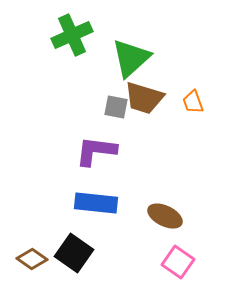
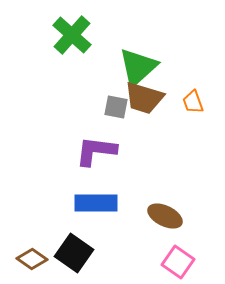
green cross: rotated 24 degrees counterclockwise
green triangle: moved 7 px right, 9 px down
blue rectangle: rotated 6 degrees counterclockwise
